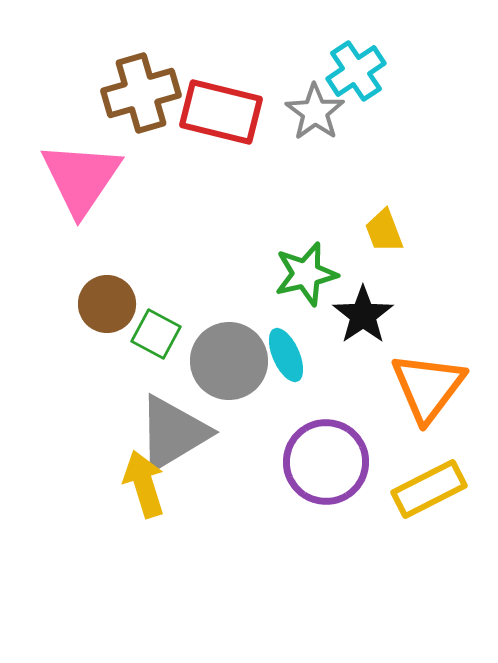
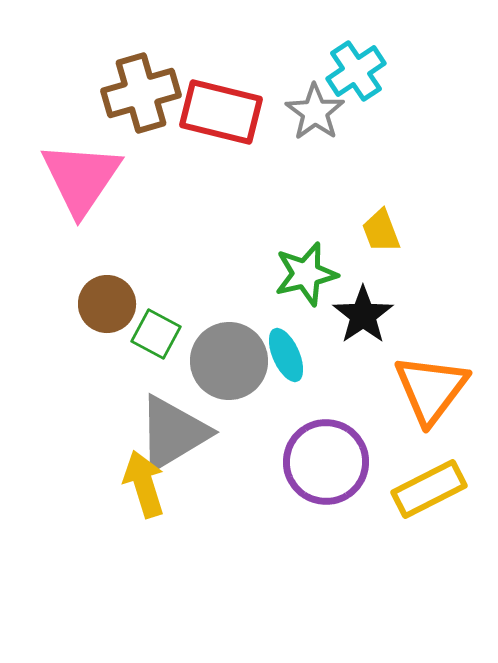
yellow trapezoid: moved 3 px left
orange triangle: moved 3 px right, 2 px down
